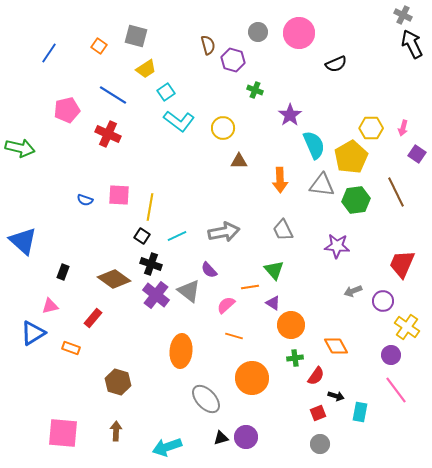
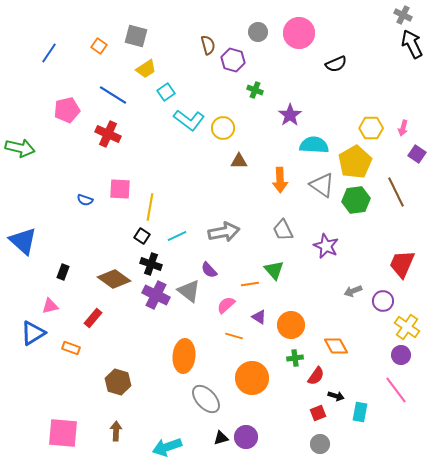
cyan L-shape at (179, 121): moved 10 px right, 1 px up
cyan semicircle at (314, 145): rotated 64 degrees counterclockwise
yellow pentagon at (351, 157): moved 4 px right, 5 px down
gray triangle at (322, 185): rotated 28 degrees clockwise
pink square at (119, 195): moved 1 px right, 6 px up
purple star at (337, 246): moved 11 px left; rotated 20 degrees clockwise
orange line at (250, 287): moved 3 px up
purple cross at (156, 295): rotated 12 degrees counterclockwise
purple triangle at (273, 303): moved 14 px left, 14 px down
orange ellipse at (181, 351): moved 3 px right, 5 px down
purple circle at (391, 355): moved 10 px right
